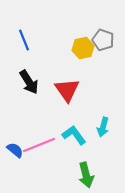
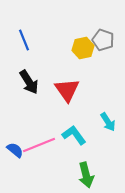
cyan arrow: moved 5 px right, 5 px up; rotated 48 degrees counterclockwise
